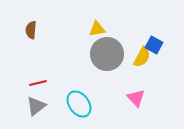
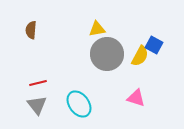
yellow semicircle: moved 2 px left, 1 px up
pink triangle: rotated 30 degrees counterclockwise
gray triangle: moved 1 px right, 1 px up; rotated 30 degrees counterclockwise
